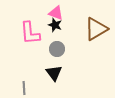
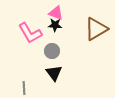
black star: rotated 16 degrees counterclockwise
pink L-shape: rotated 25 degrees counterclockwise
gray circle: moved 5 px left, 2 px down
